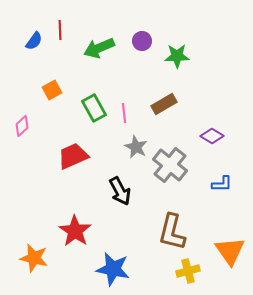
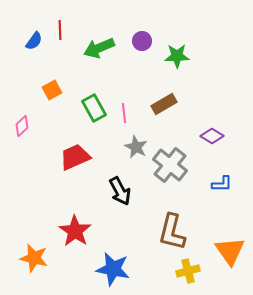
red trapezoid: moved 2 px right, 1 px down
